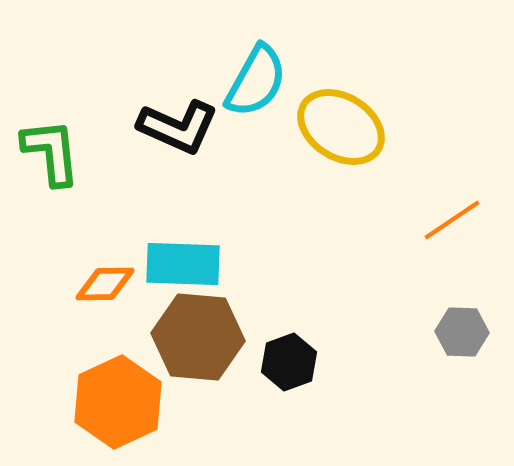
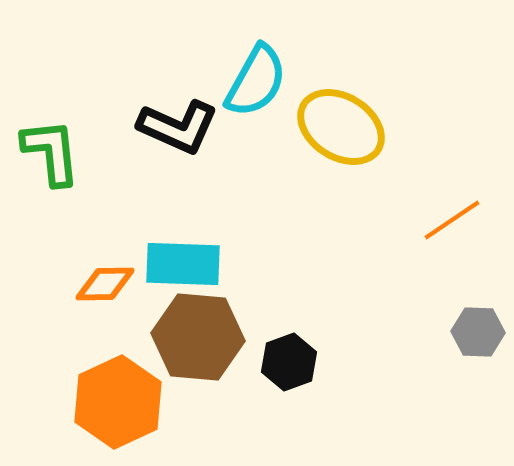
gray hexagon: moved 16 px right
